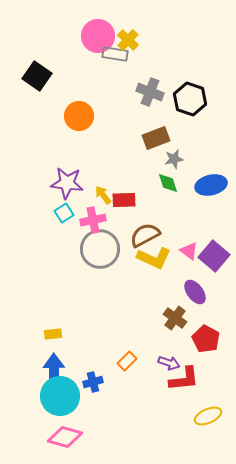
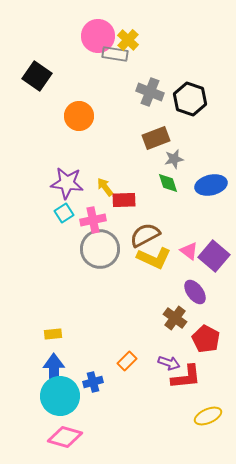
yellow arrow: moved 2 px right, 8 px up
red L-shape: moved 2 px right, 2 px up
